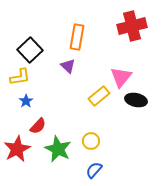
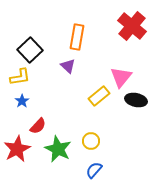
red cross: rotated 36 degrees counterclockwise
blue star: moved 4 px left
